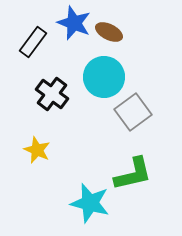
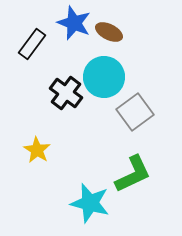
black rectangle: moved 1 px left, 2 px down
black cross: moved 14 px right, 1 px up
gray square: moved 2 px right
yellow star: rotated 8 degrees clockwise
green L-shape: rotated 12 degrees counterclockwise
